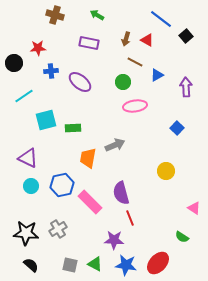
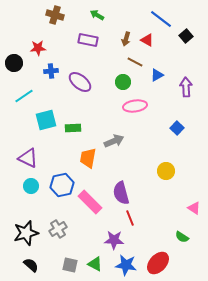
purple rectangle: moved 1 px left, 3 px up
gray arrow: moved 1 px left, 4 px up
black star: rotated 20 degrees counterclockwise
